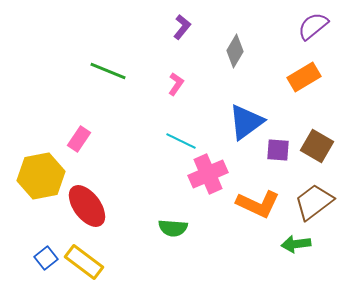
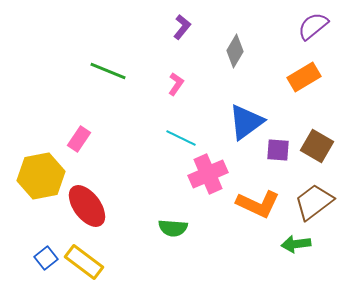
cyan line: moved 3 px up
